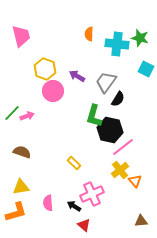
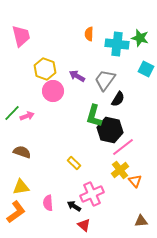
gray trapezoid: moved 1 px left, 2 px up
orange L-shape: rotated 20 degrees counterclockwise
